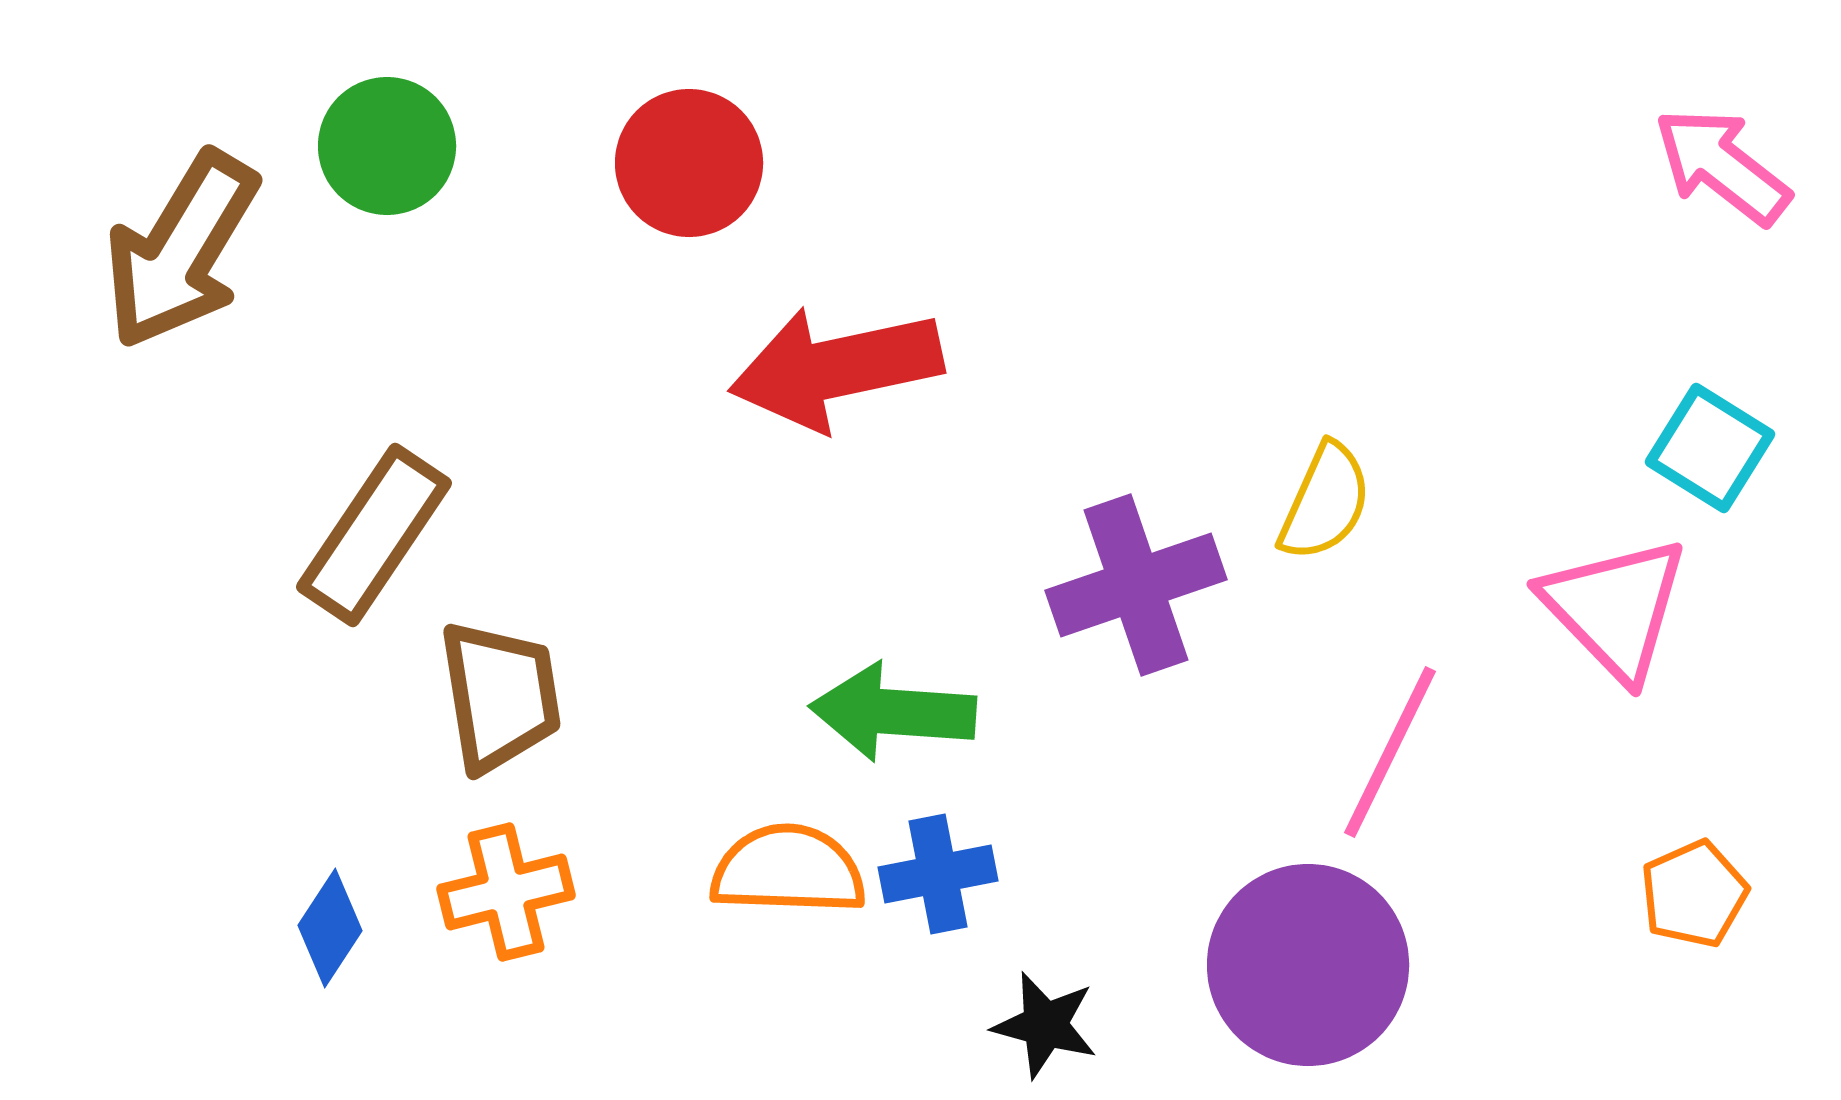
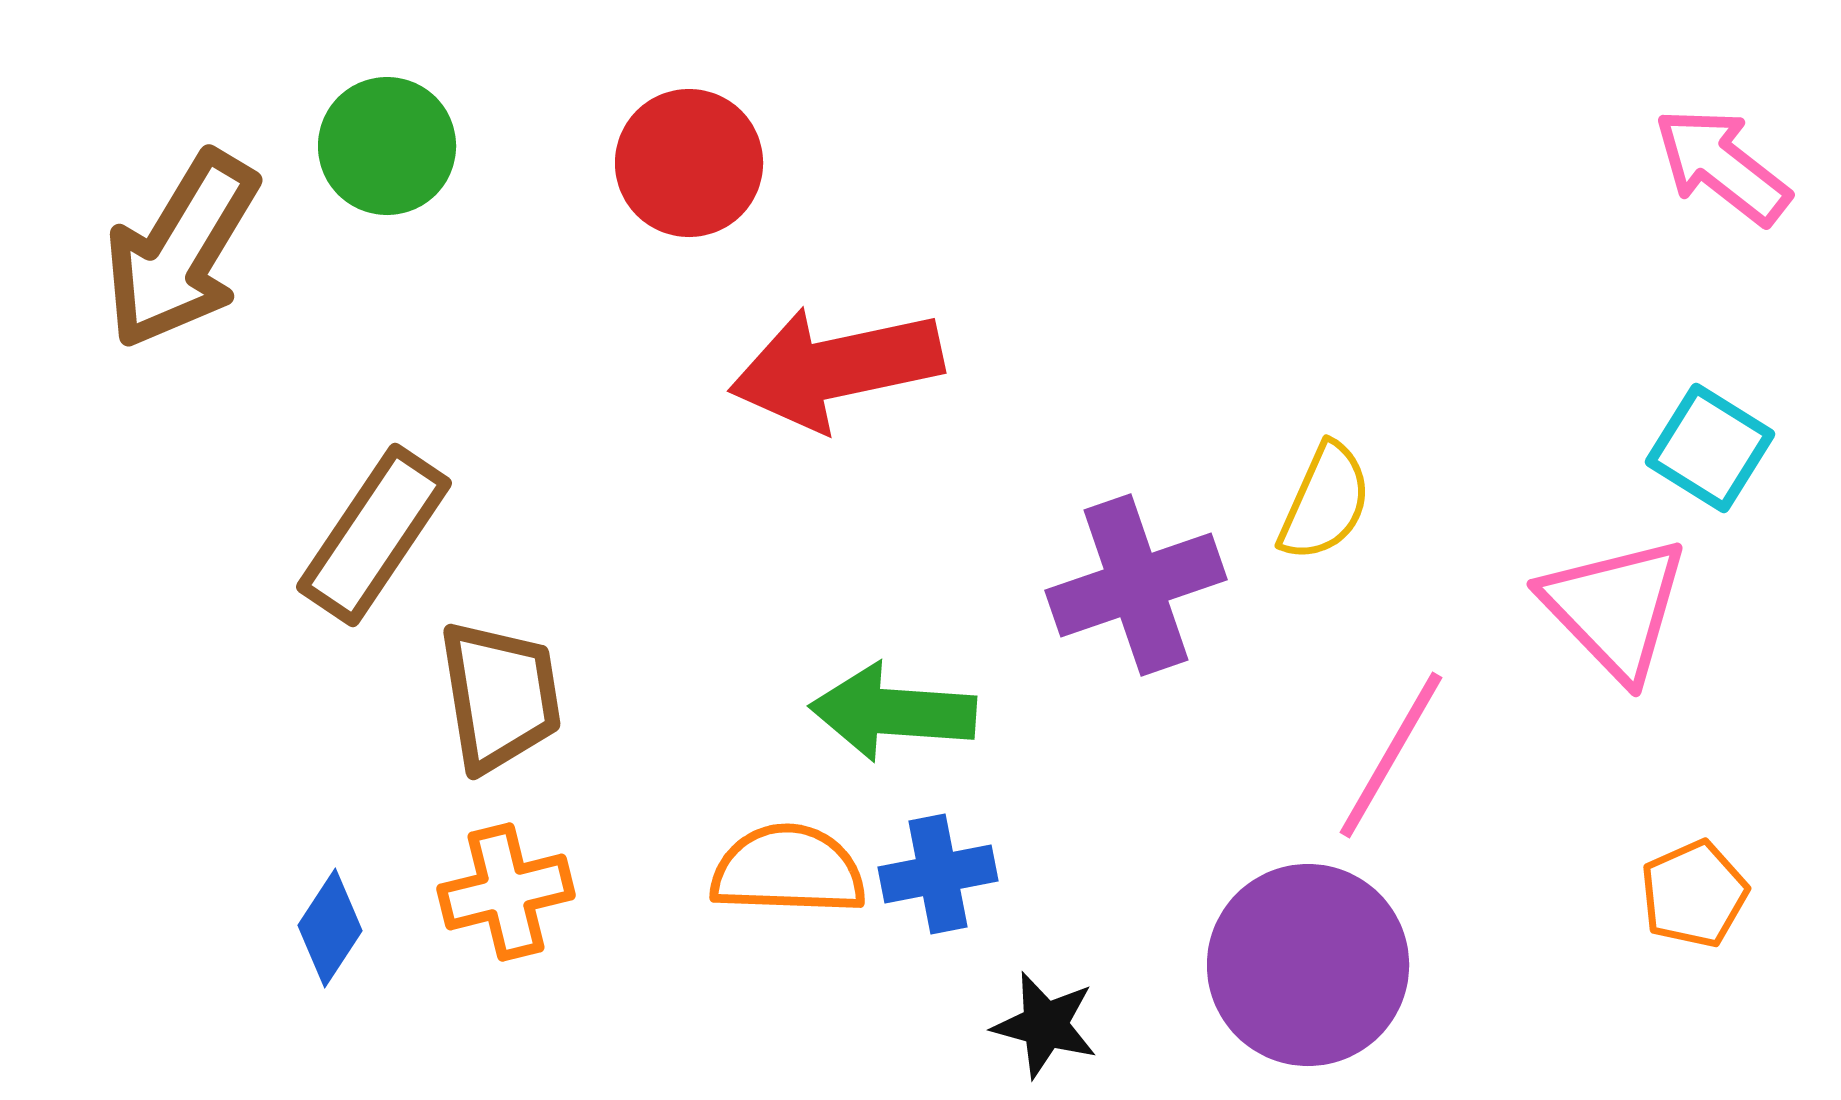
pink line: moved 1 px right, 3 px down; rotated 4 degrees clockwise
